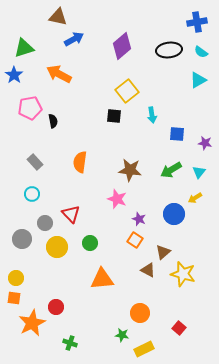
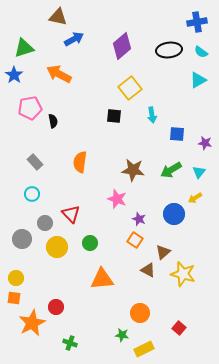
yellow square at (127, 91): moved 3 px right, 3 px up
brown star at (130, 170): moved 3 px right
